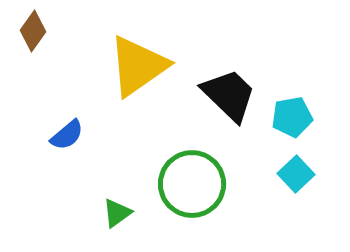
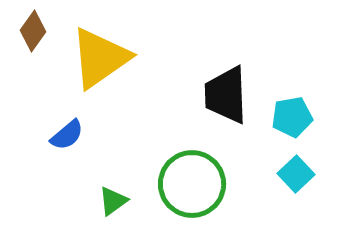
yellow triangle: moved 38 px left, 8 px up
black trapezoid: moved 3 px left; rotated 136 degrees counterclockwise
green triangle: moved 4 px left, 12 px up
